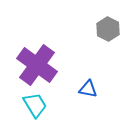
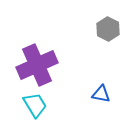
purple cross: rotated 30 degrees clockwise
blue triangle: moved 13 px right, 5 px down
